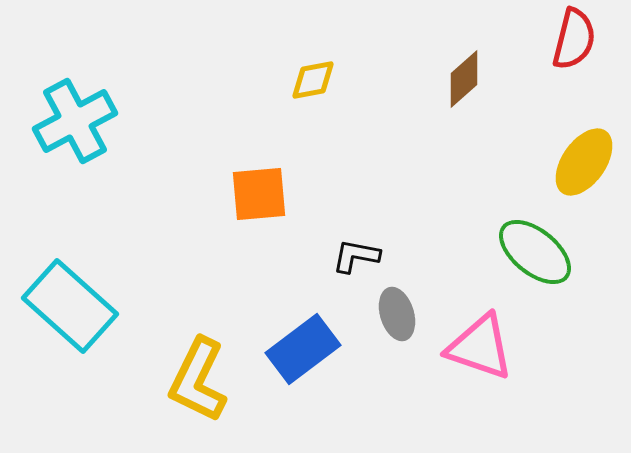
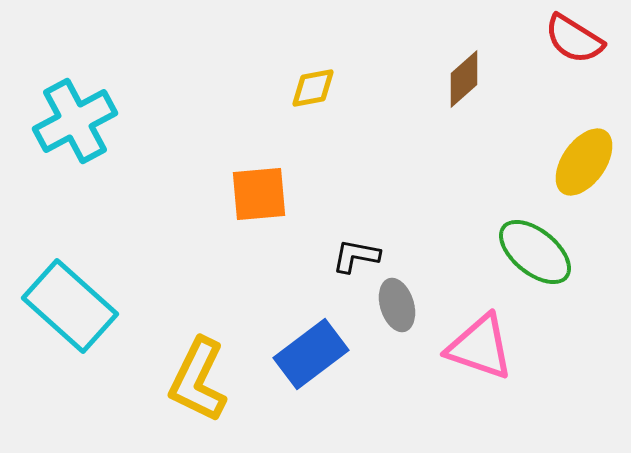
red semicircle: rotated 108 degrees clockwise
yellow diamond: moved 8 px down
gray ellipse: moved 9 px up
blue rectangle: moved 8 px right, 5 px down
